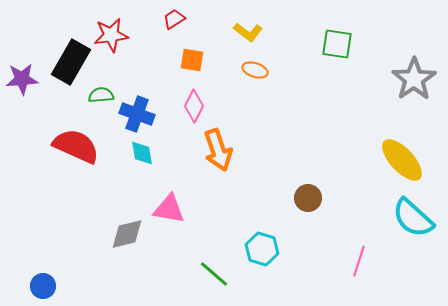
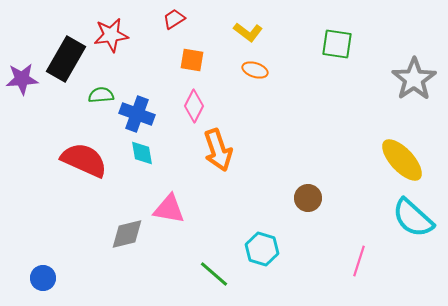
black rectangle: moved 5 px left, 3 px up
red semicircle: moved 8 px right, 14 px down
blue circle: moved 8 px up
